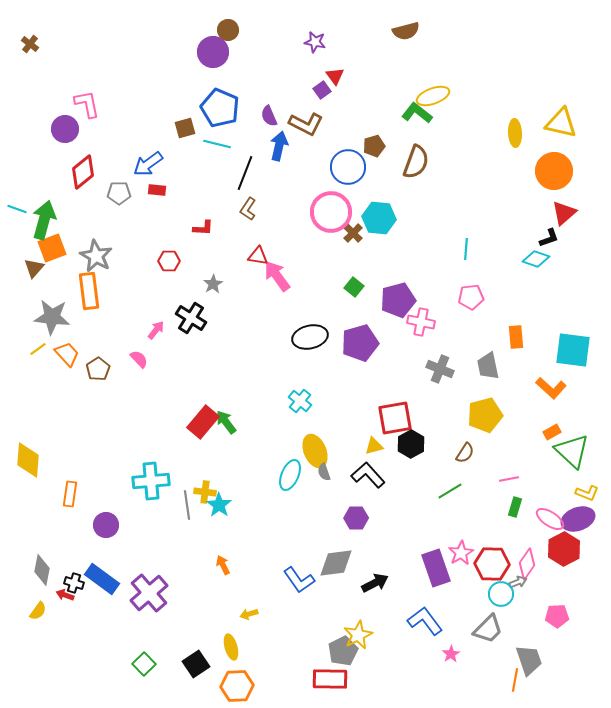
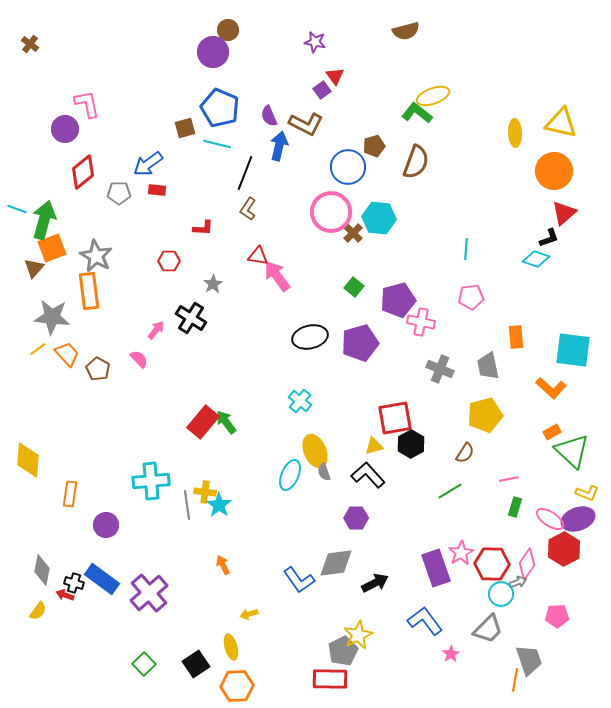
brown pentagon at (98, 369): rotated 10 degrees counterclockwise
